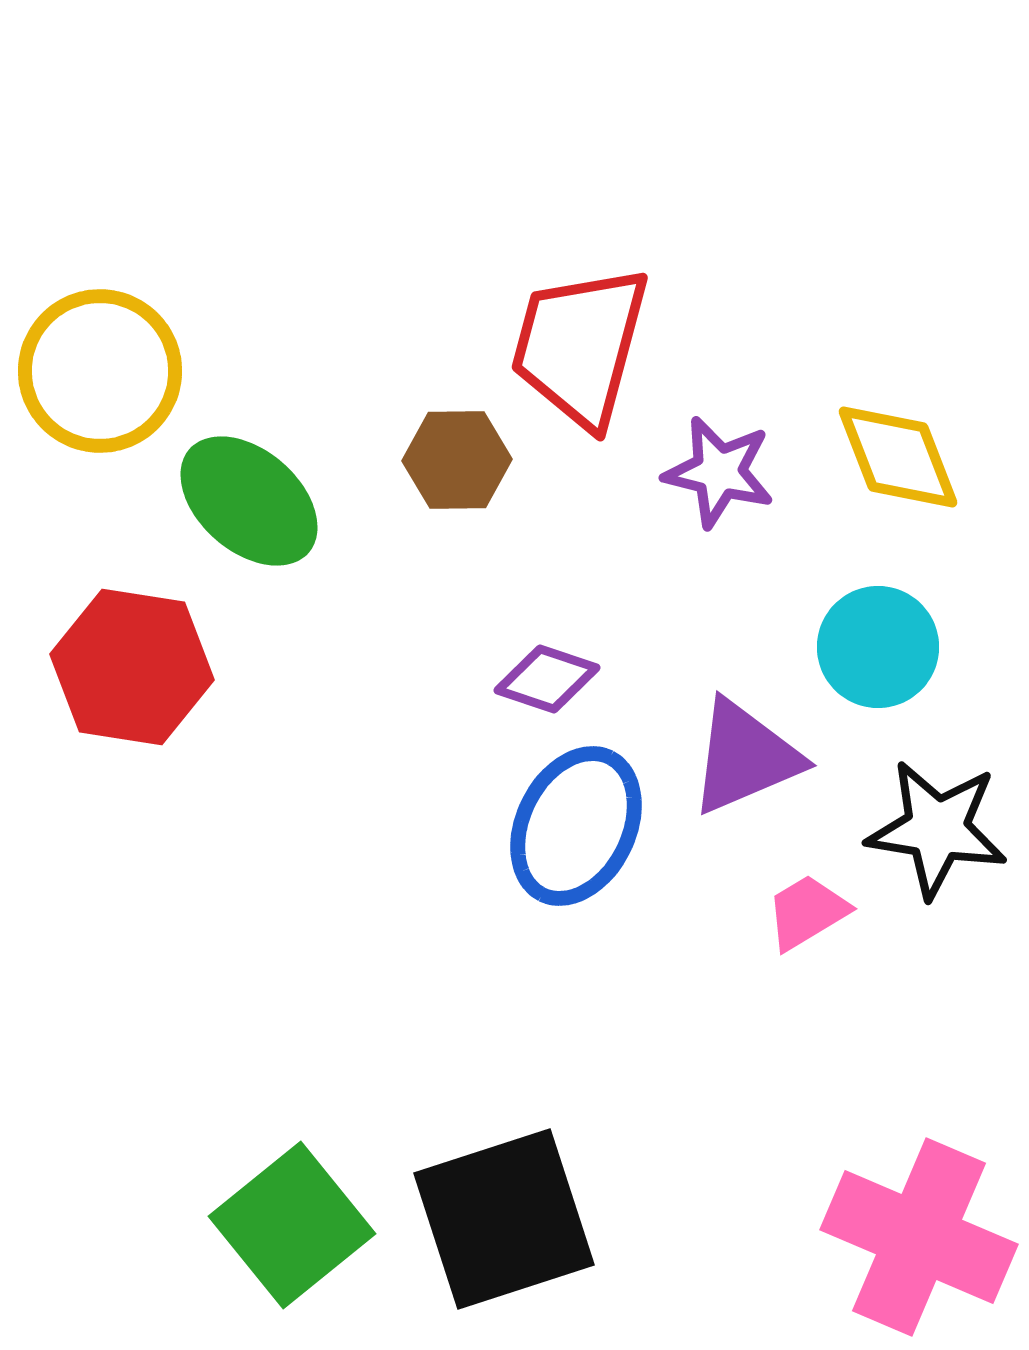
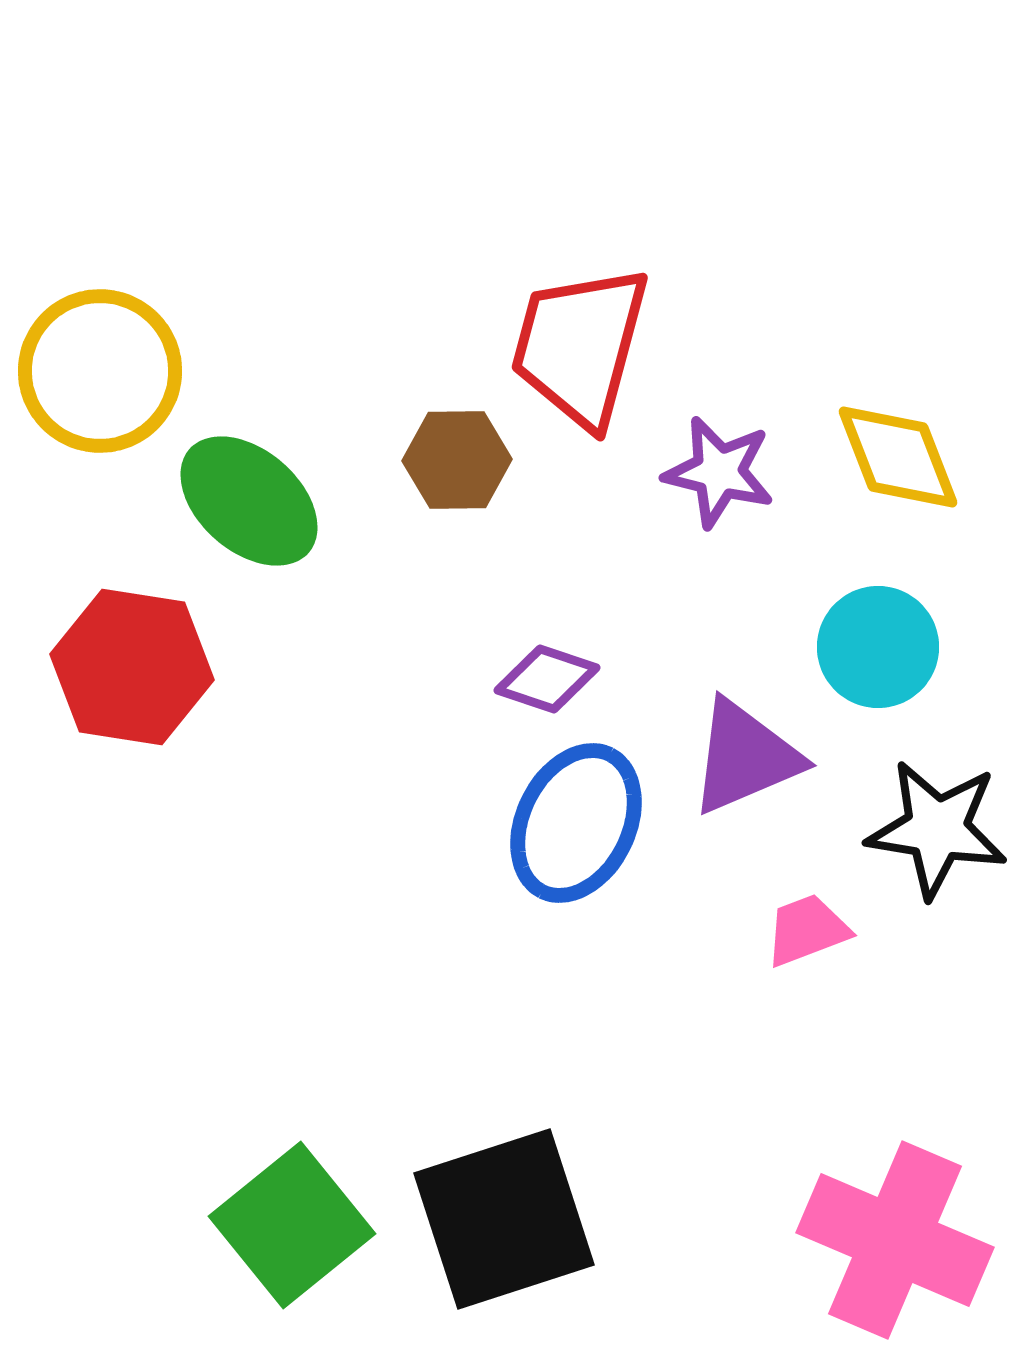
blue ellipse: moved 3 px up
pink trapezoid: moved 18 px down; rotated 10 degrees clockwise
pink cross: moved 24 px left, 3 px down
